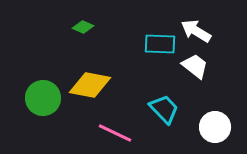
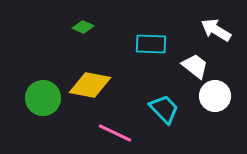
white arrow: moved 20 px right, 1 px up
cyan rectangle: moved 9 px left
white circle: moved 31 px up
